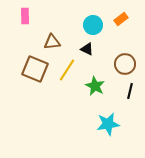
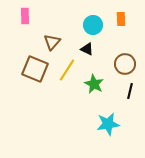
orange rectangle: rotated 56 degrees counterclockwise
brown triangle: rotated 42 degrees counterclockwise
green star: moved 1 px left, 2 px up
